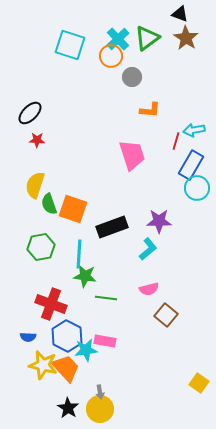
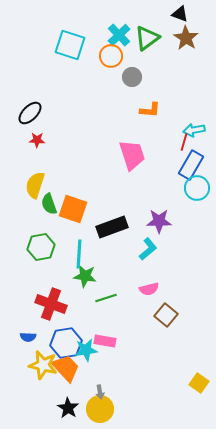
cyan cross: moved 1 px right, 4 px up
red line: moved 8 px right, 1 px down
green line: rotated 25 degrees counterclockwise
blue hexagon: moved 1 px left, 7 px down; rotated 24 degrees clockwise
